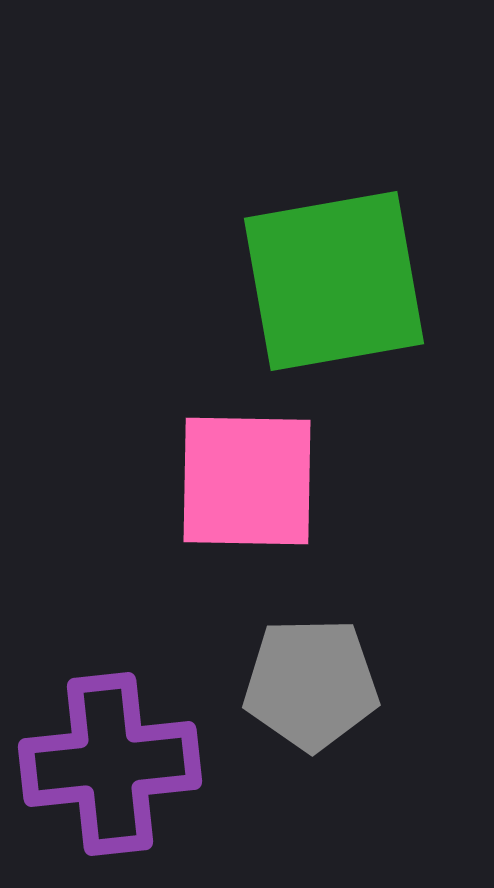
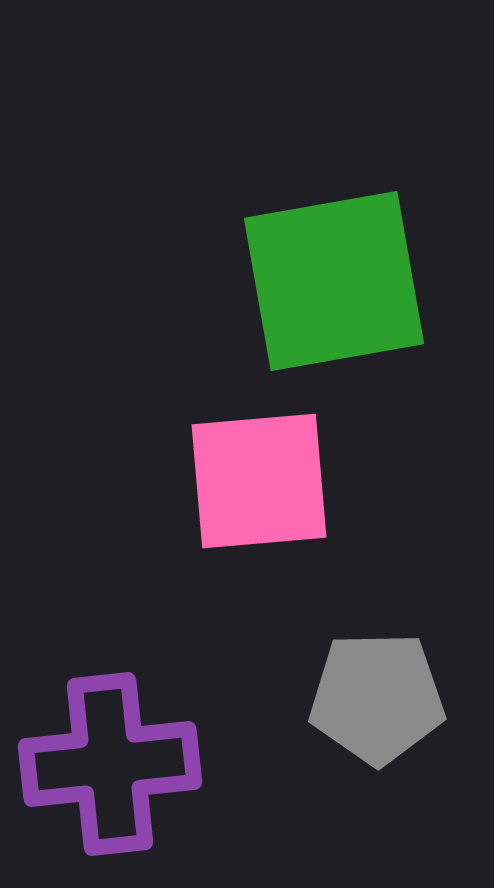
pink square: moved 12 px right; rotated 6 degrees counterclockwise
gray pentagon: moved 66 px right, 14 px down
